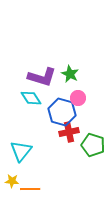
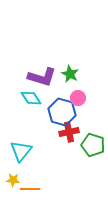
yellow star: moved 1 px right, 1 px up
